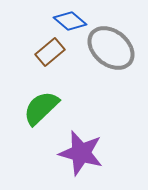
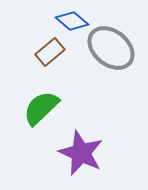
blue diamond: moved 2 px right
purple star: rotated 9 degrees clockwise
